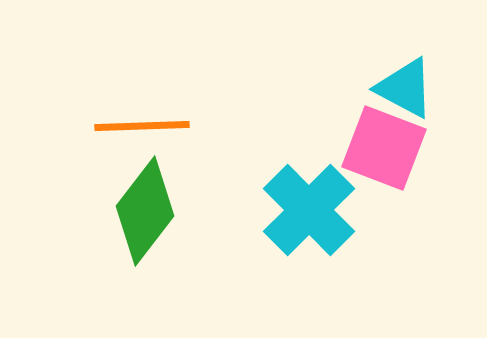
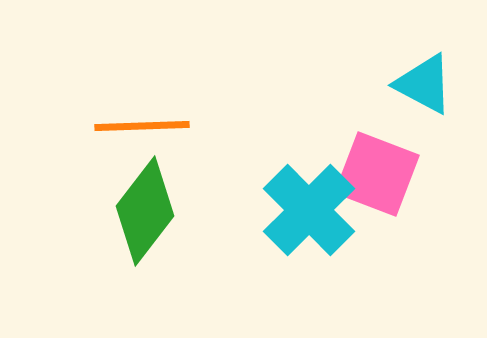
cyan triangle: moved 19 px right, 4 px up
pink square: moved 7 px left, 26 px down
